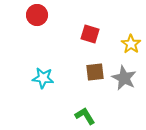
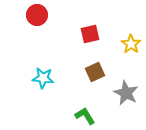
red square: rotated 30 degrees counterclockwise
brown square: rotated 18 degrees counterclockwise
gray star: moved 2 px right, 15 px down
